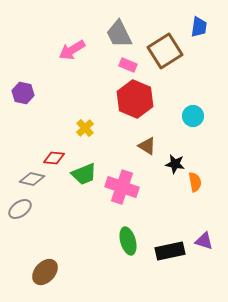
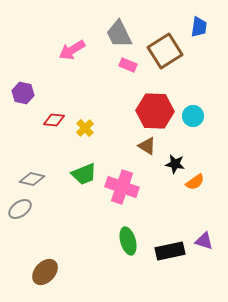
red hexagon: moved 20 px right, 12 px down; rotated 21 degrees counterclockwise
red diamond: moved 38 px up
orange semicircle: rotated 66 degrees clockwise
